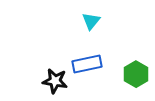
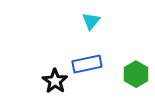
black star: rotated 25 degrees clockwise
